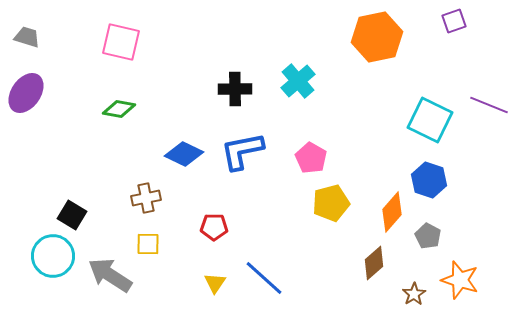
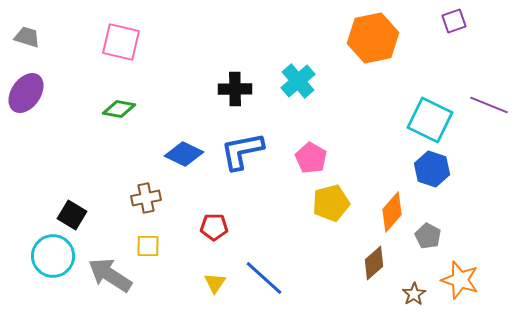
orange hexagon: moved 4 px left, 1 px down
blue hexagon: moved 3 px right, 11 px up
yellow square: moved 2 px down
